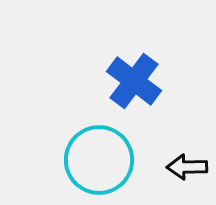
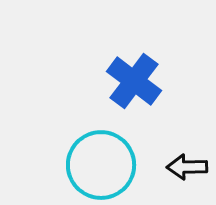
cyan circle: moved 2 px right, 5 px down
